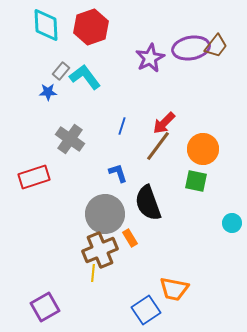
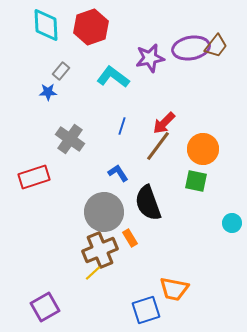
purple star: rotated 16 degrees clockwise
cyan L-shape: moved 28 px right; rotated 16 degrees counterclockwise
blue L-shape: rotated 15 degrees counterclockwise
gray circle: moved 1 px left, 2 px up
yellow line: rotated 42 degrees clockwise
blue square: rotated 16 degrees clockwise
